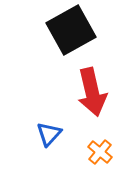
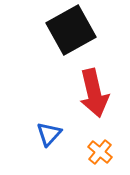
red arrow: moved 2 px right, 1 px down
